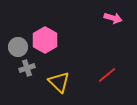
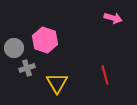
pink hexagon: rotated 10 degrees counterclockwise
gray circle: moved 4 px left, 1 px down
red line: moved 2 px left; rotated 66 degrees counterclockwise
yellow triangle: moved 2 px left, 1 px down; rotated 15 degrees clockwise
